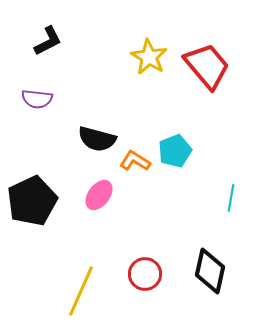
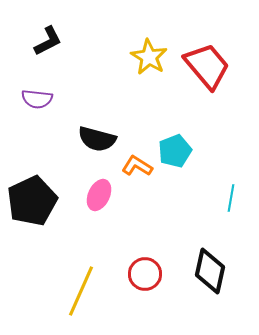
orange L-shape: moved 2 px right, 5 px down
pink ellipse: rotated 12 degrees counterclockwise
